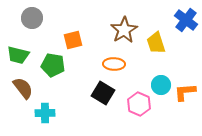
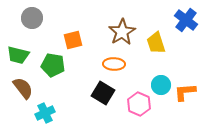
brown star: moved 2 px left, 2 px down
cyan cross: rotated 24 degrees counterclockwise
